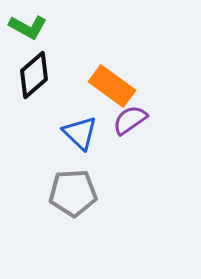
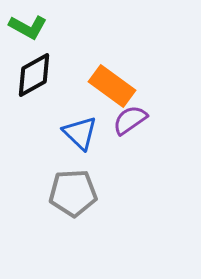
black diamond: rotated 12 degrees clockwise
